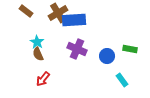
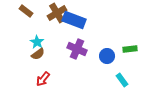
brown cross: moved 1 px left
blue rectangle: rotated 25 degrees clockwise
green rectangle: rotated 16 degrees counterclockwise
brown semicircle: rotated 104 degrees counterclockwise
